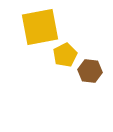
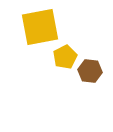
yellow pentagon: moved 2 px down
